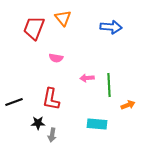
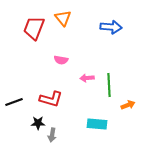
pink semicircle: moved 5 px right, 2 px down
red L-shape: rotated 85 degrees counterclockwise
